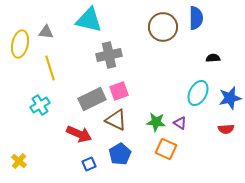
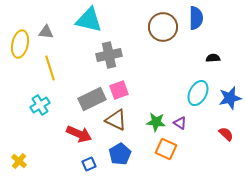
pink square: moved 1 px up
red semicircle: moved 5 px down; rotated 133 degrees counterclockwise
